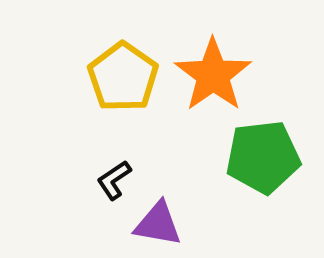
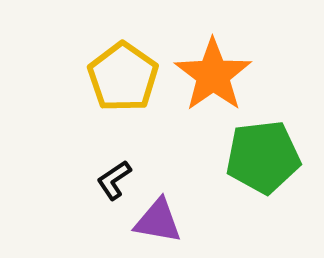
purple triangle: moved 3 px up
